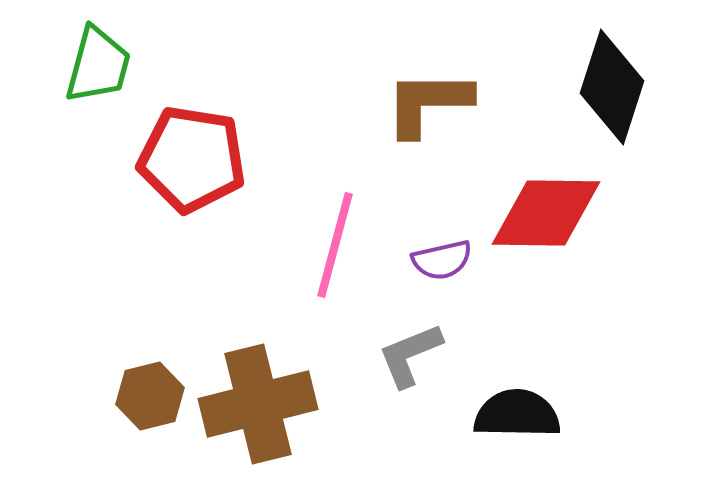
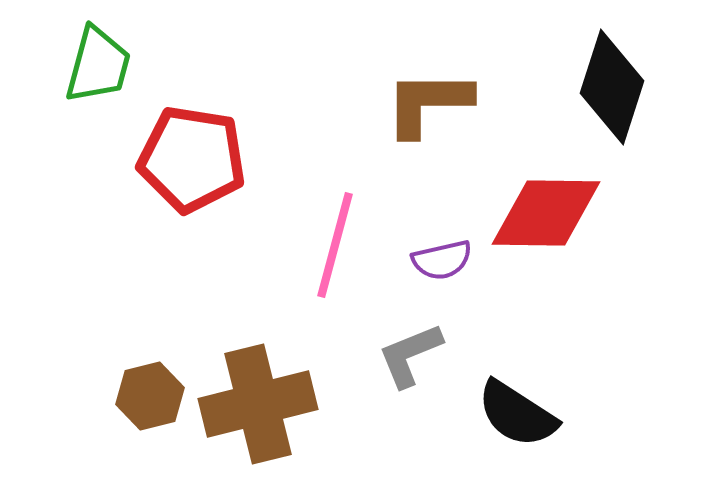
black semicircle: rotated 148 degrees counterclockwise
